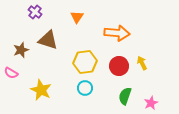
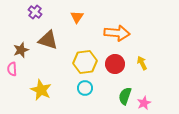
red circle: moved 4 px left, 2 px up
pink semicircle: moved 1 px right, 4 px up; rotated 56 degrees clockwise
pink star: moved 7 px left
